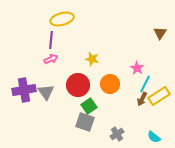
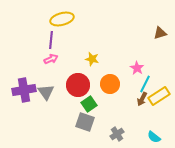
brown triangle: rotated 40 degrees clockwise
green square: moved 2 px up
